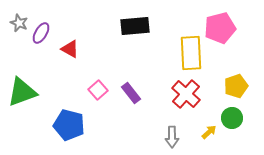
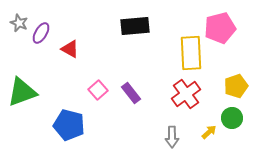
red cross: rotated 12 degrees clockwise
